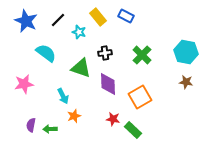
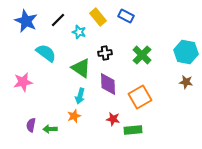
green triangle: rotated 15 degrees clockwise
pink star: moved 1 px left, 2 px up
cyan arrow: moved 17 px right; rotated 42 degrees clockwise
green rectangle: rotated 48 degrees counterclockwise
